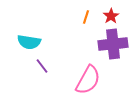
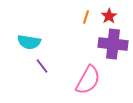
red star: moved 2 px left
purple cross: rotated 12 degrees clockwise
